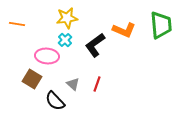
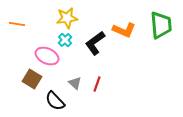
black L-shape: moved 2 px up
pink ellipse: rotated 20 degrees clockwise
gray triangle: moved 2 px right, 1 px up
